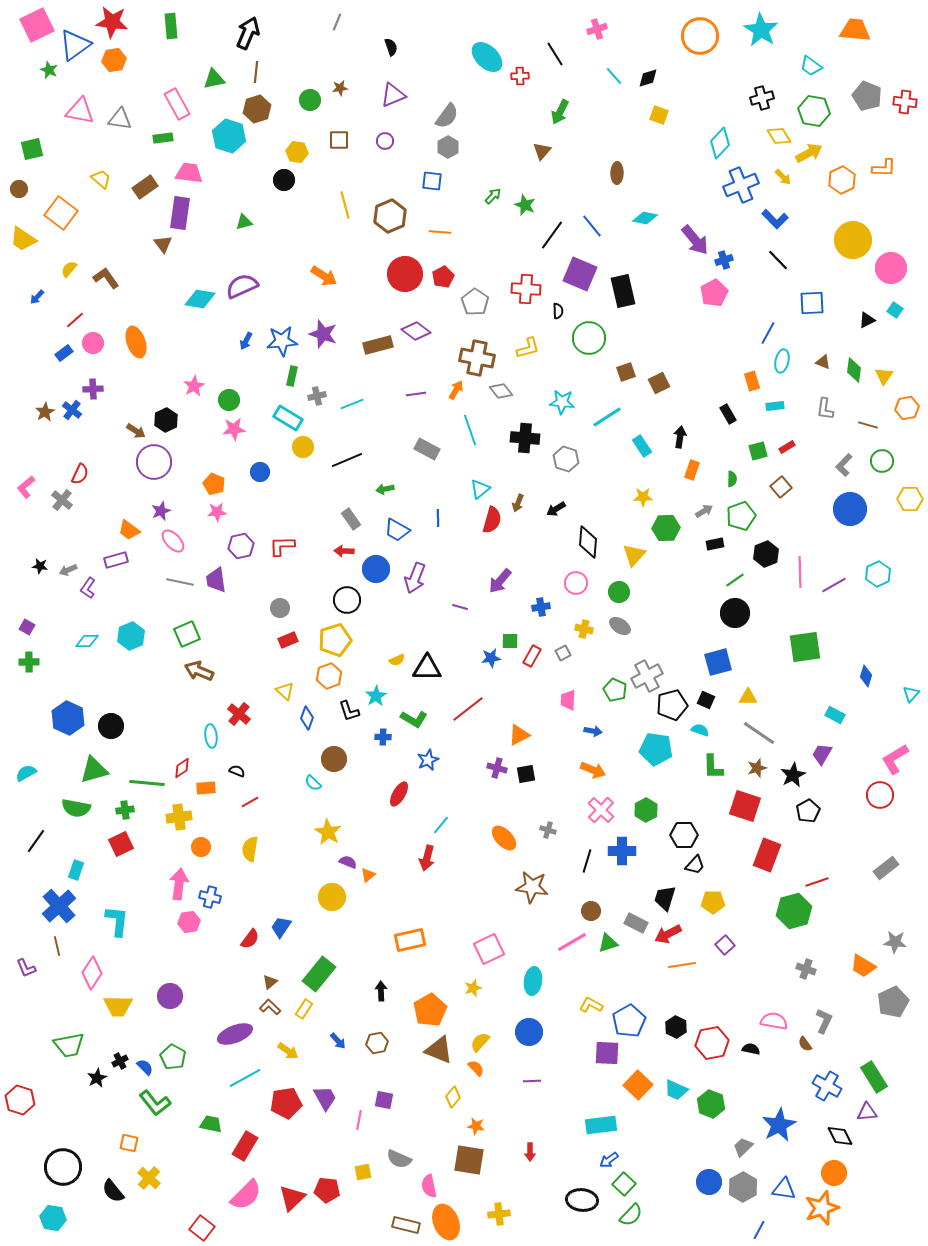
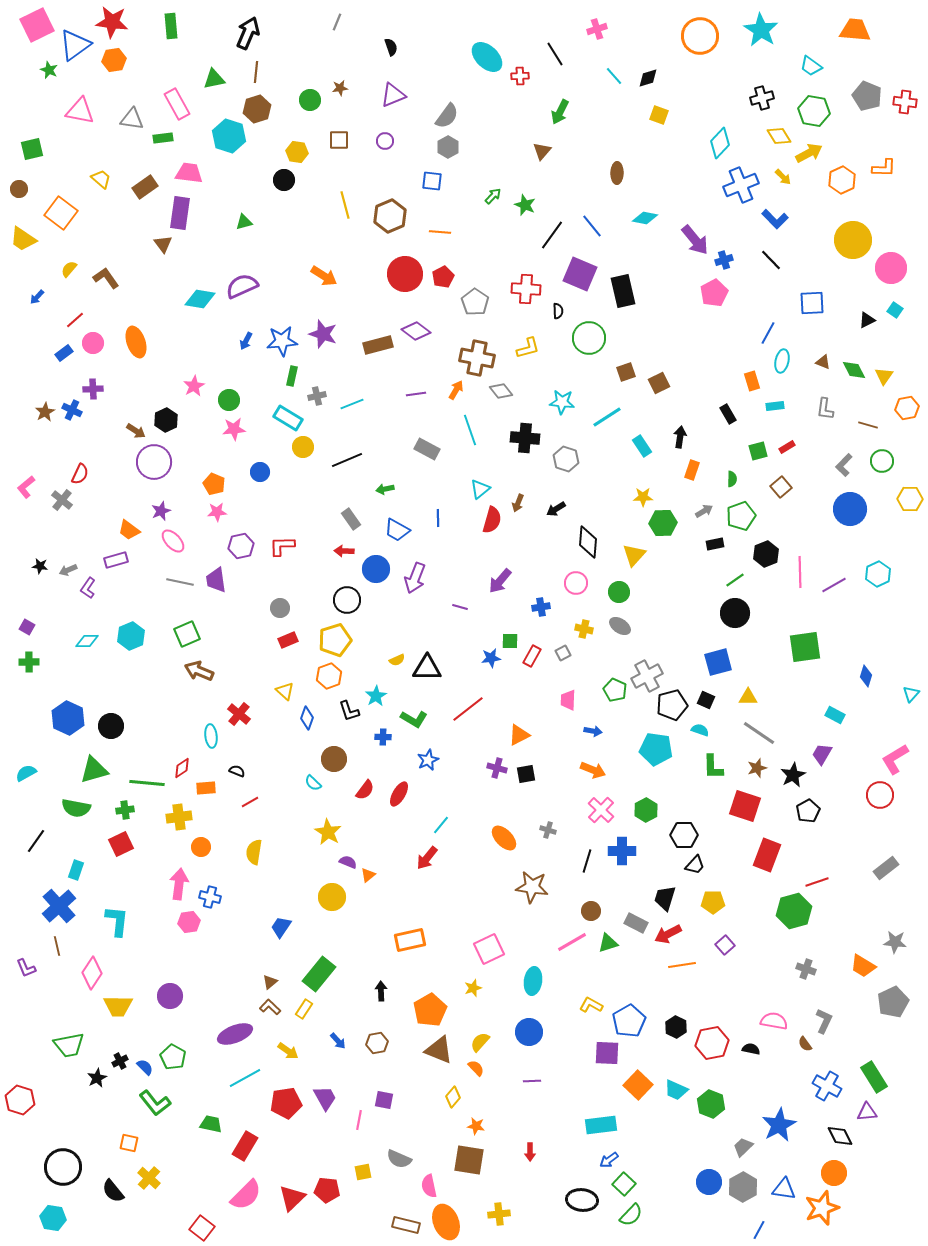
gray triangle at (120, 119): moved 12 px right
black line at (778, 260): moved 7 px left
green diamond at (854, 370): rotated 35 degrees counterclockwise
blue cross at (72, 410): rotated 12 degrees counterclockwise
green hexagon at (666, 528): moved 3 px left, 5 px up
yellow semicircle at (250, 849): moved 4 px right, 3 px down
red arrow at (427, 858): rotated 25 degrees clockwise
red semicircle at (250, 939): moved 115 px right, 149 px up
